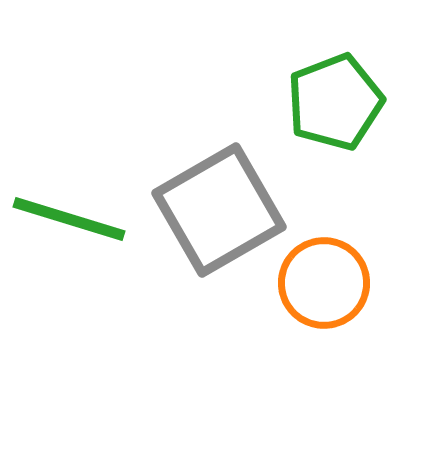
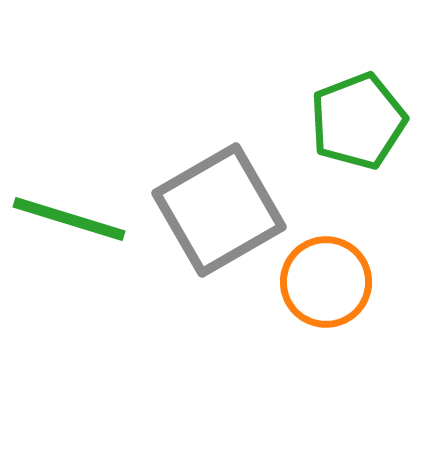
green pentagon: moved 23 px right, 19 px down
orange circle: moved 2 px right, 1 px up
